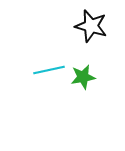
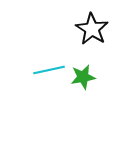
black star: moved 1 px right, 3 px down; rotated 16 degrees clockwise
